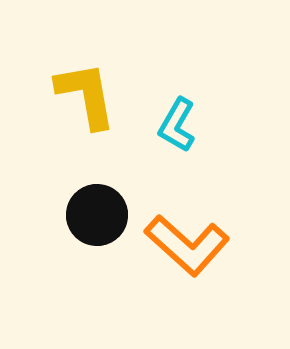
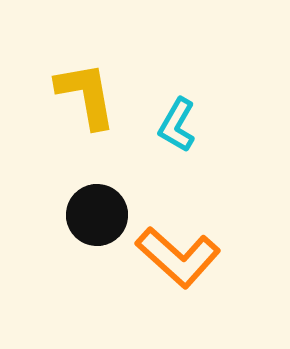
orange L-shape: moved 9 px left, 12 px down
